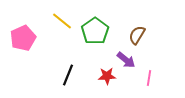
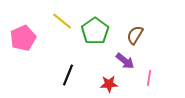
brown semicircle: moved 2 px left
purple arrow: moved 1 px left, 1 px down
red star: moved 2 px right, 8 px down
